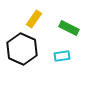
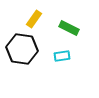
black hexagon: rotated 16 degrees counterclockwise
